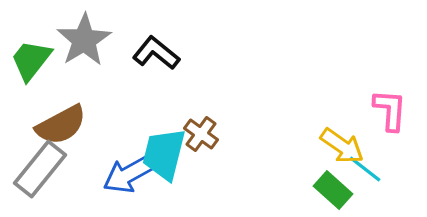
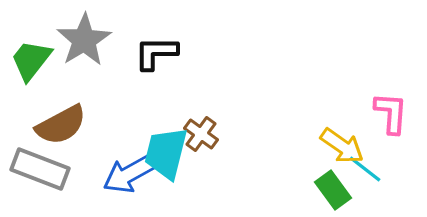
black L-shape: rotated 39 degrees counterclockwise
pink L-shape: moved 1 px right, 3 px down
cyan trapezoid: moved 2 px right, 1 px up
gray rectangle: rotated 72 degrees clockwise
green rectangle: rotated 12 degrees clockwise
